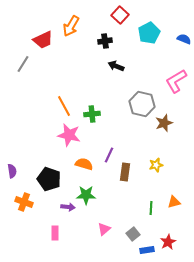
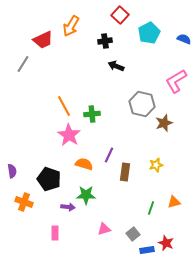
pink star: rotated 20 degrees clockwise
green line: rotated 16 degrees clockwise
pink triangle: rotated 24 degrees clockwise
red star: moved 2 px left, 1 px down; rotated 21 degrees counterclockwise
